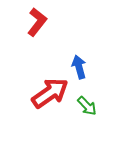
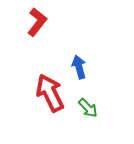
red arrow: rotated 81 degrees counterclockwise
green arrow: moved 1 px right, 2 px down
